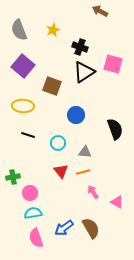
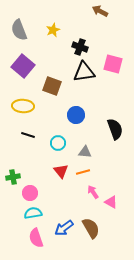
black triangle: rotated 25 degrees clockwise
pink triangle: moved 6 px left
